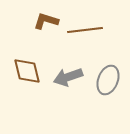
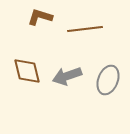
brown L-shape: moved 6 px left, 4 px up
brown line: moved 1 px up
gray arrow: moved 1 px left, 1 px up
